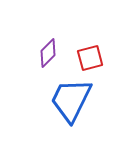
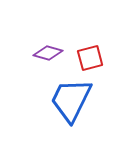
purple diamond: rotated 60 degrees clockwise
